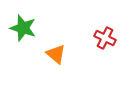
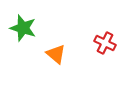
red cross: moved 5 px down
